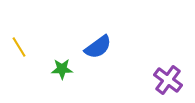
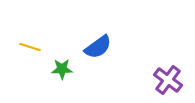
yellow line: moved 11 px right; rotated 40 degrees counterclockwise
